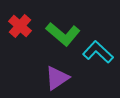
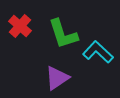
green L-shape: rotated 32 degrees clockwise
